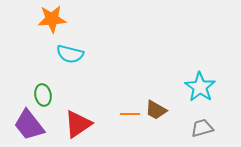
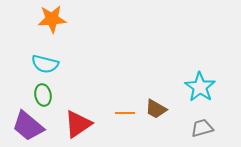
cyan semicircle: moved 25 px left, 10 px down
brown trapezoid: moved 1 px up
orange line: moved 5 px left, 1 px up
purple trapezoid: moved 1 px left, 1 px down; rotated 12 degrees counterclockwise
